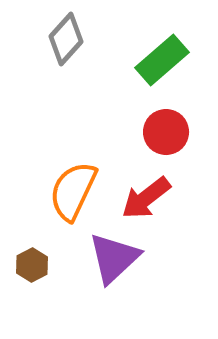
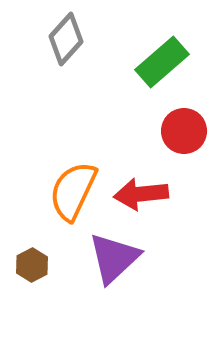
green rectangle: moved 2 px down
red circle: moved 18 px right, 1 px up
red arrow: moved 5 px left, 4 px up; rotated 32 degrees clockwise
